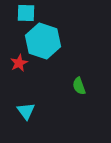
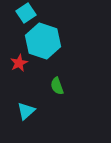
cyan square: rotated 36 degrees counterclockwise
green semicircle: moved 22 px left
cyan triangle: rotated 24 degrees clockwise
